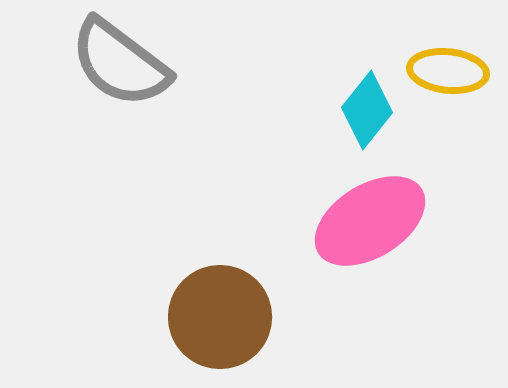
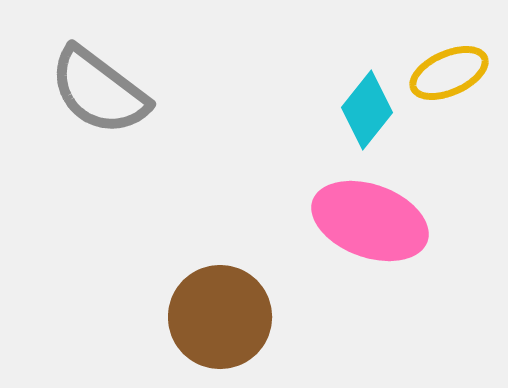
gray semicircle: moved 21 px left, 28 px down
yellow ellipse: moved 1 px right, 2 px down; rotated 30 degrees counterclockwise
pink ellipse: rotated 52 degrees clockwise
